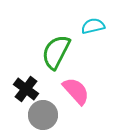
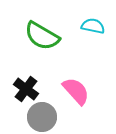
cyan semicircle: rotated 25 degrees clockwise
green semicircle: moved 14 px left, 16 px up; rotated 87 degrees counterclockwise
gray circle: moved 1 px left, 2 px down
